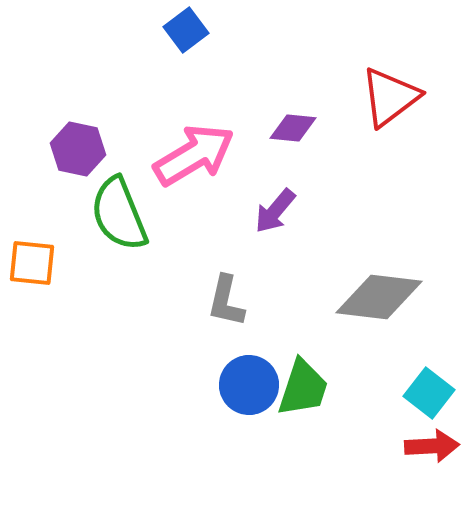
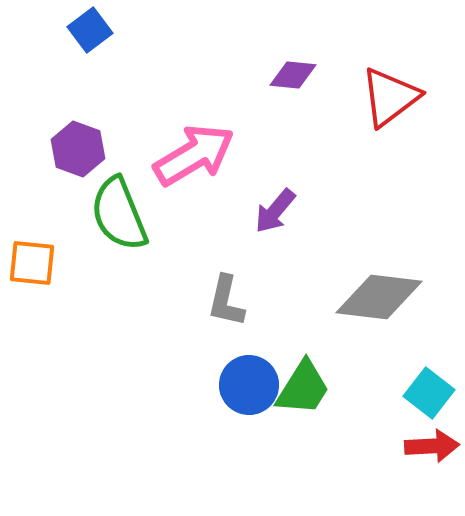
blue square: moved 96 px left
purple diamond: moved 53 px up
purple hexagon: rotated 8 degrees clockwise
green trapezoid: rotated 14 degrees clockwise
